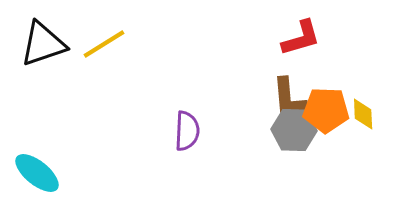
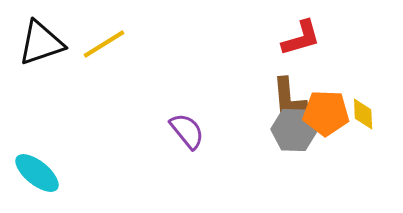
black triangle: moved 2 px left, 1 px up
orange pentagon: moved 3 px down
purple semicircle: rotated 42 degrees counterclockwise
